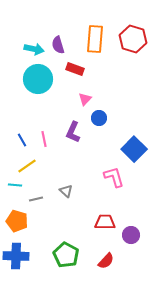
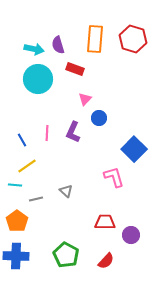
pink line: moved 3 px right, 6 px up; rotated 14 degrees clockwise
orange pentagon: rotated 20 degrees clockwise
